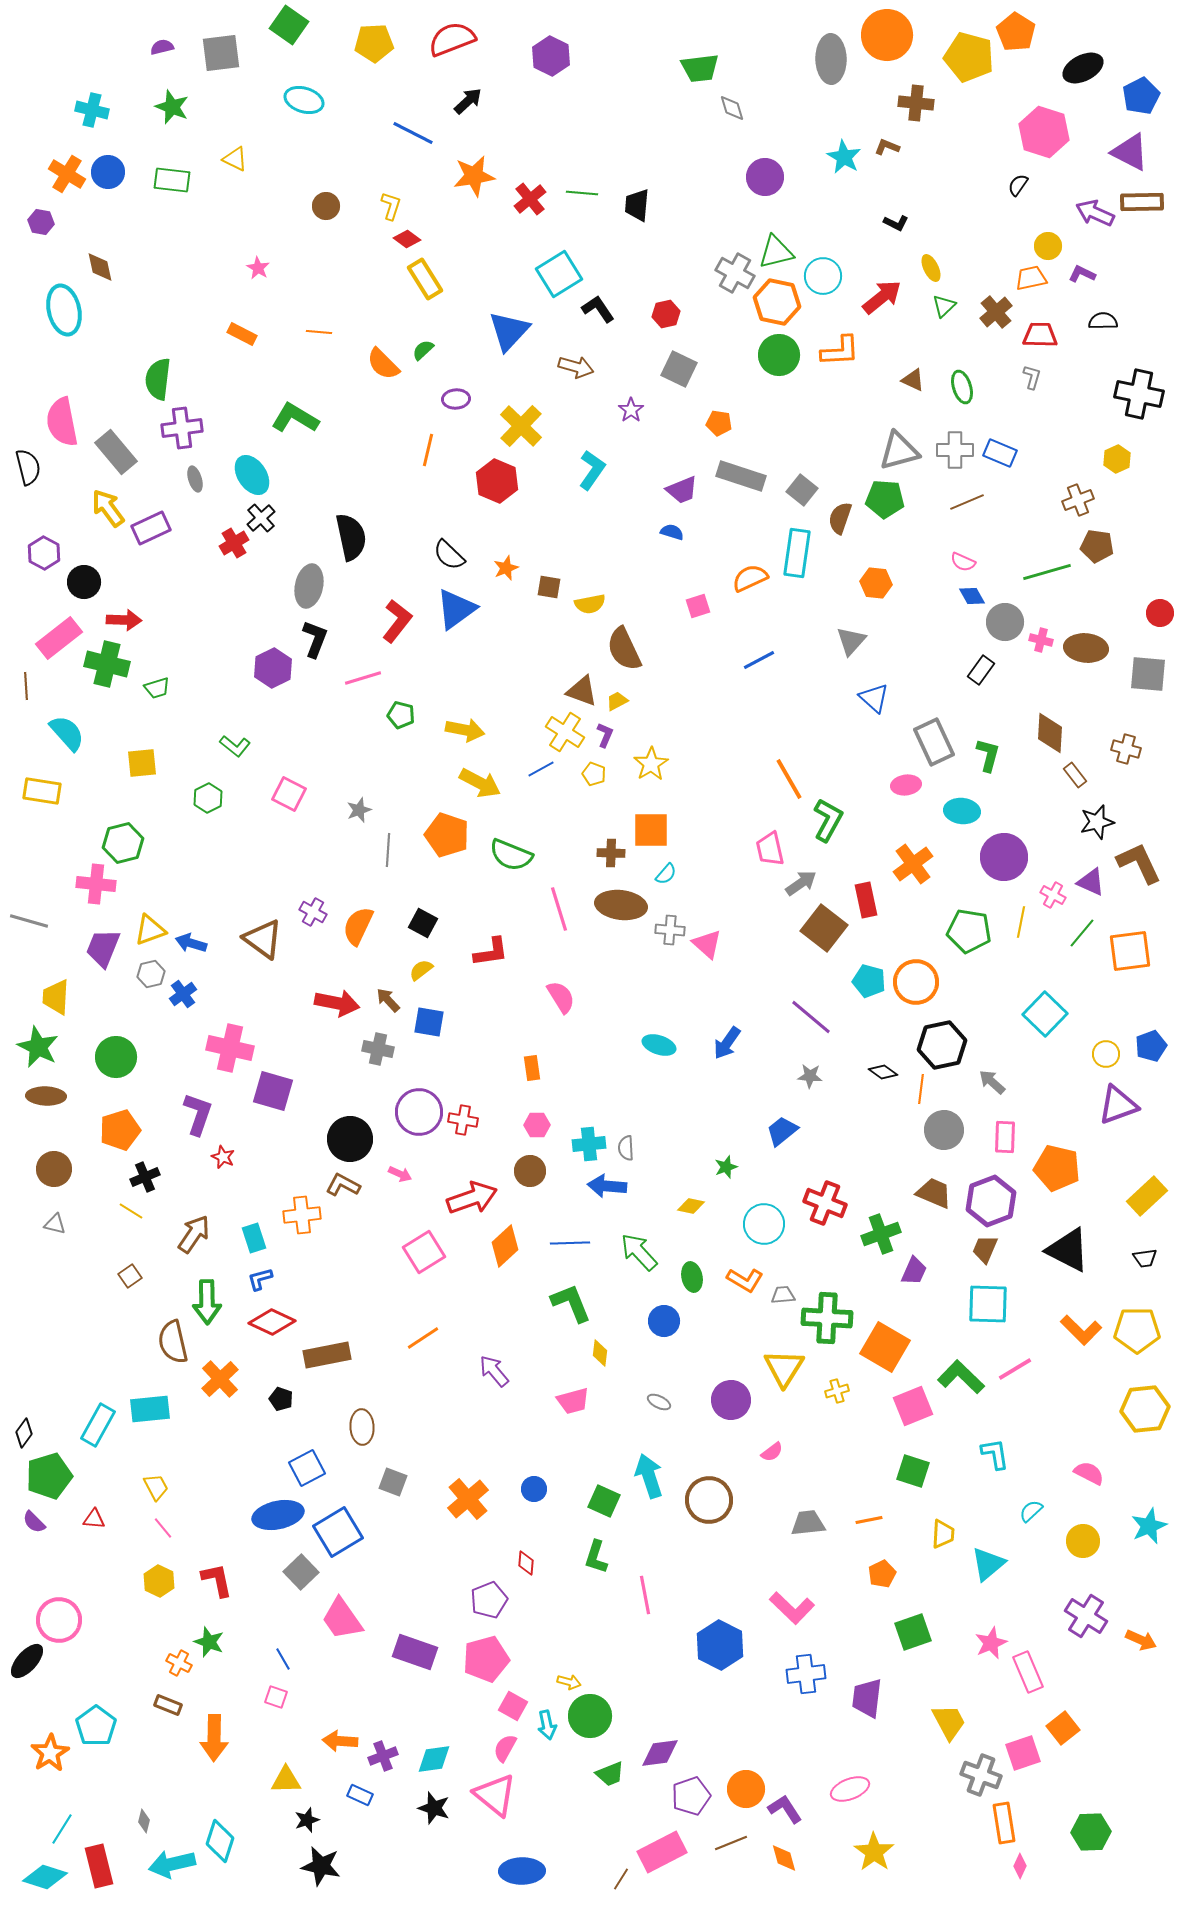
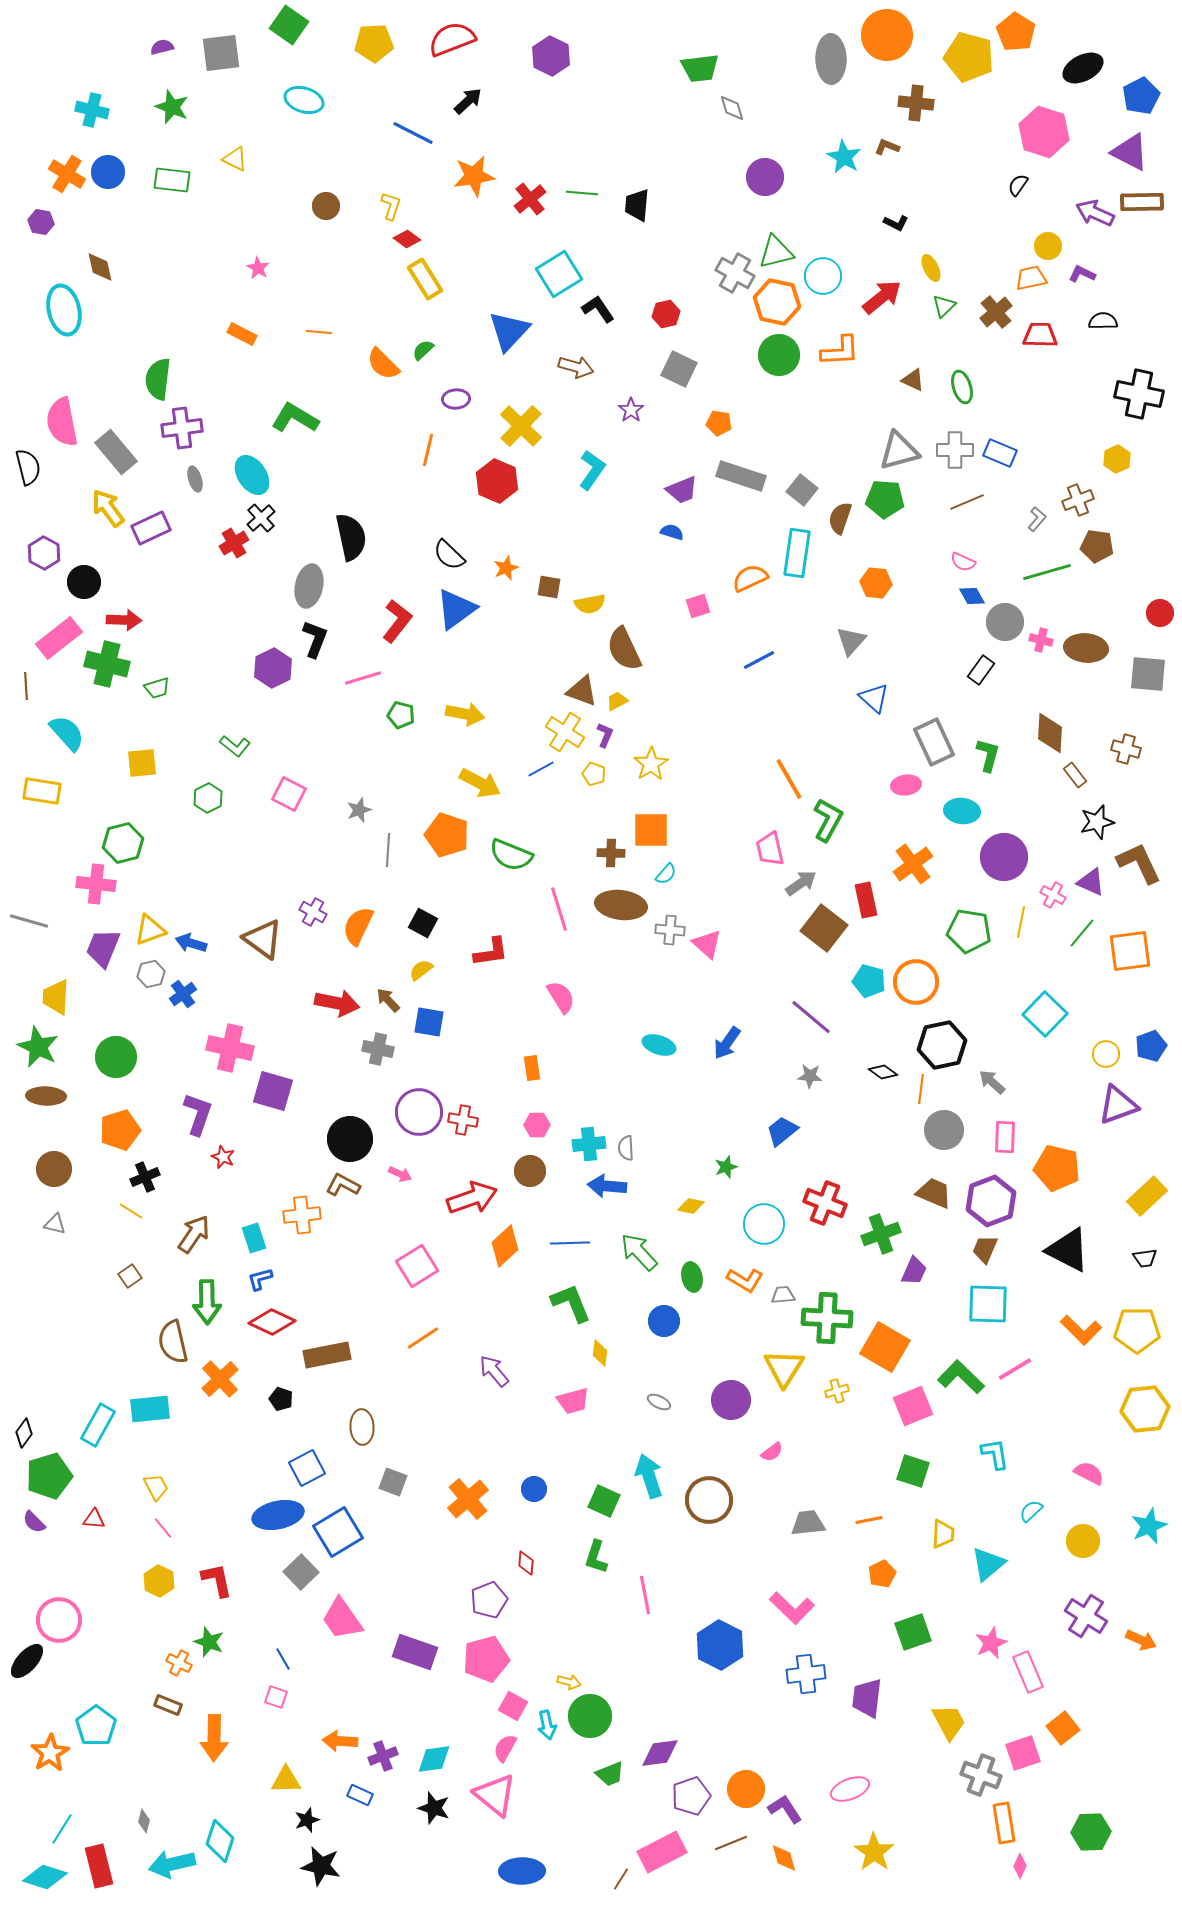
gray L-shape at (1032, 377): moved 5 px right, 142 px down; rotated 25 degrees clockwise
yellow arrow at (465, 730): moved 16 px up
pink square at (424, 1252): moved 7 px left, 14 px down
